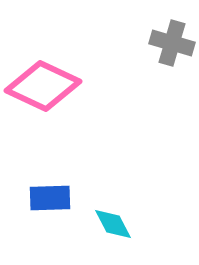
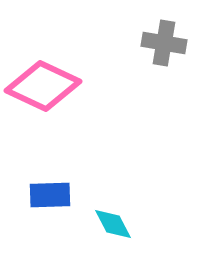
gray cross: moved 8 px left; rotated 6 degrees counterclockwise
blue rectangle: moved 3 px up
